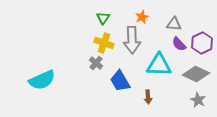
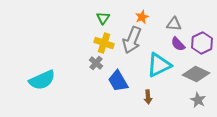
gray arrow: rotated 24 degrees clockwise
purple semicircle: moved 1 px left
cyan triangle: rotated 28 degrees counterclockwise
blue trapezoid: moved 2 px left
